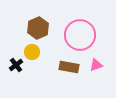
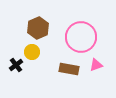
pink circle: moved 1 px right, 2 px down
brown rectangle: moved 2 px down
